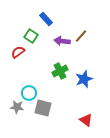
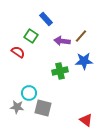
red semicircle: rotated 72 degrees clockwise
green cross: rotated 14 degrees clockwise
blue star: moved 18 px up; rotated 18 degrees clockwise
